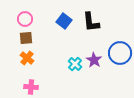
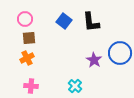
brown square: moved 3 px right
orange cross: rotated 24 degrees clockwise
cyan cross: moved 22 px down
pink cross: moved 1 px up
